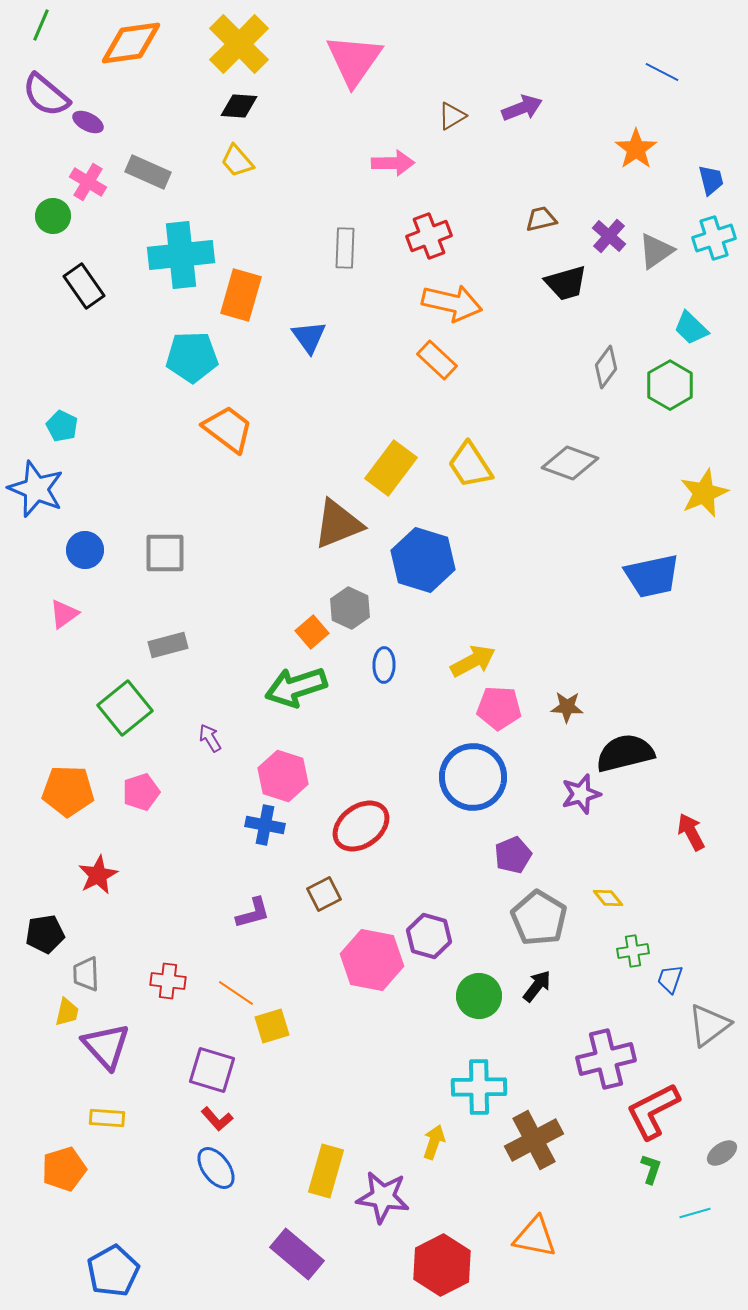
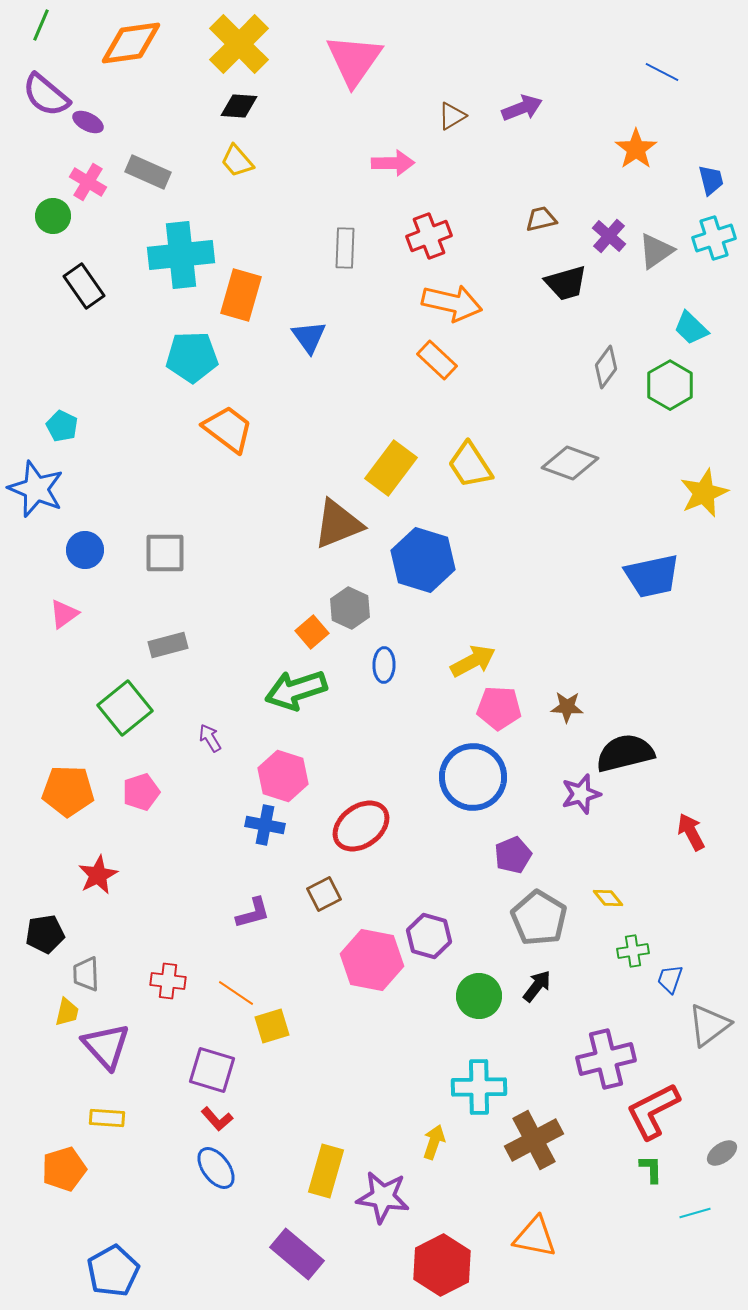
green arrow at (296, 687): moved 3 px down
green L-shape at (651, 1169): rotated 20 degrees counterclockwise
